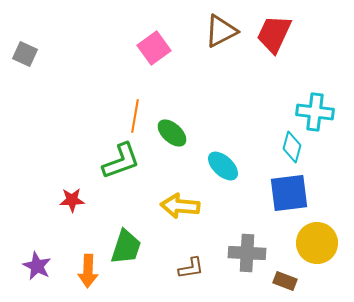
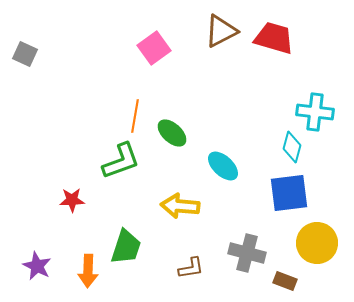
red trapezoid: moved 4 px down; rotated 81 degrees clockwise
gray cross: rotated 12 degrees clockwise
